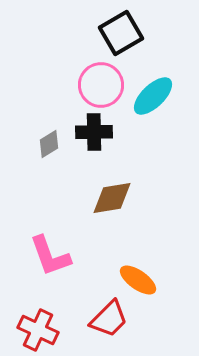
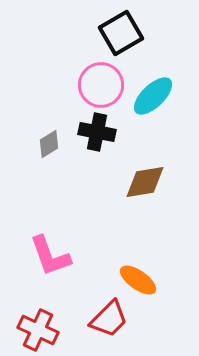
black cross: moved 3 px right; rotated 12 degrees clockwise
brown diamond: moved 33 px right, 16 px up
